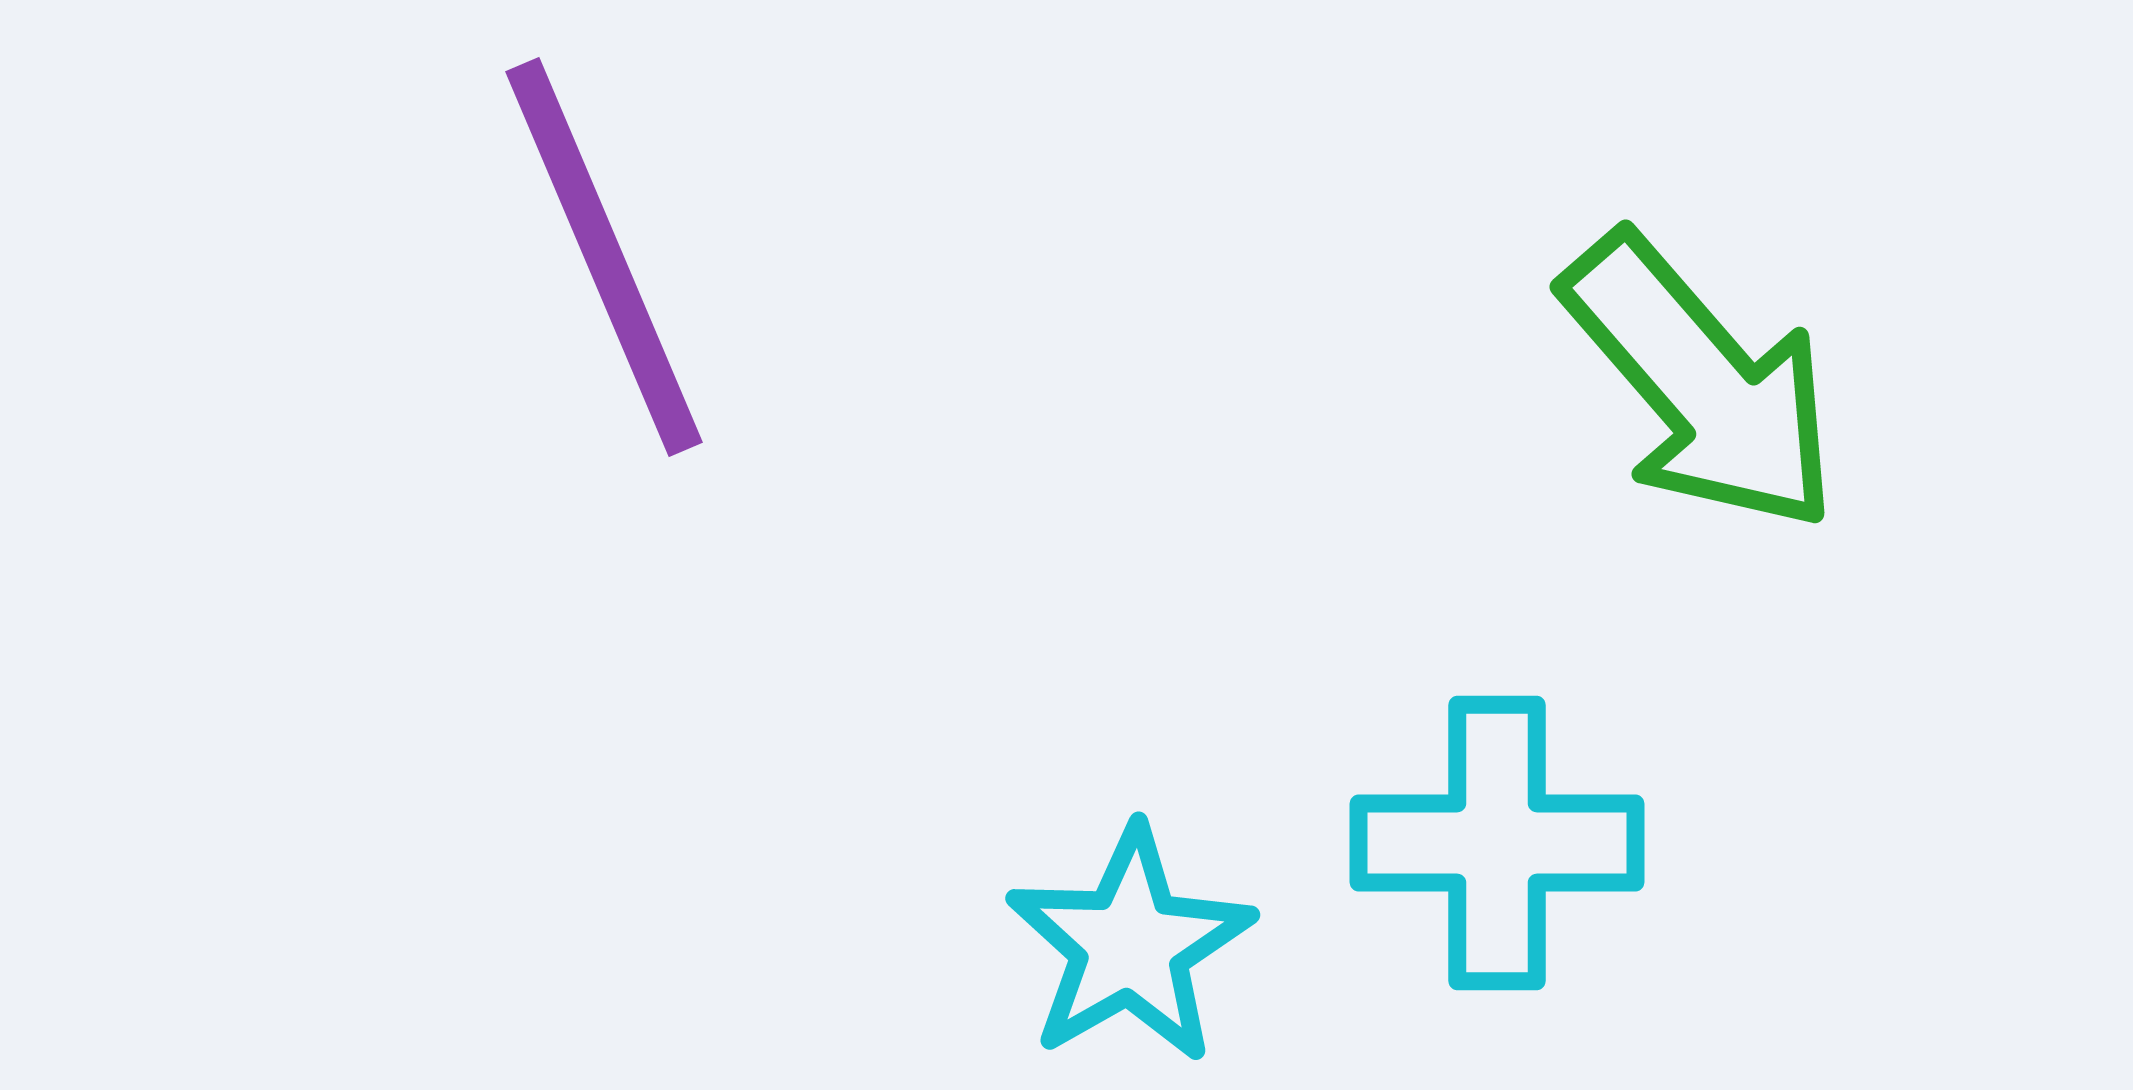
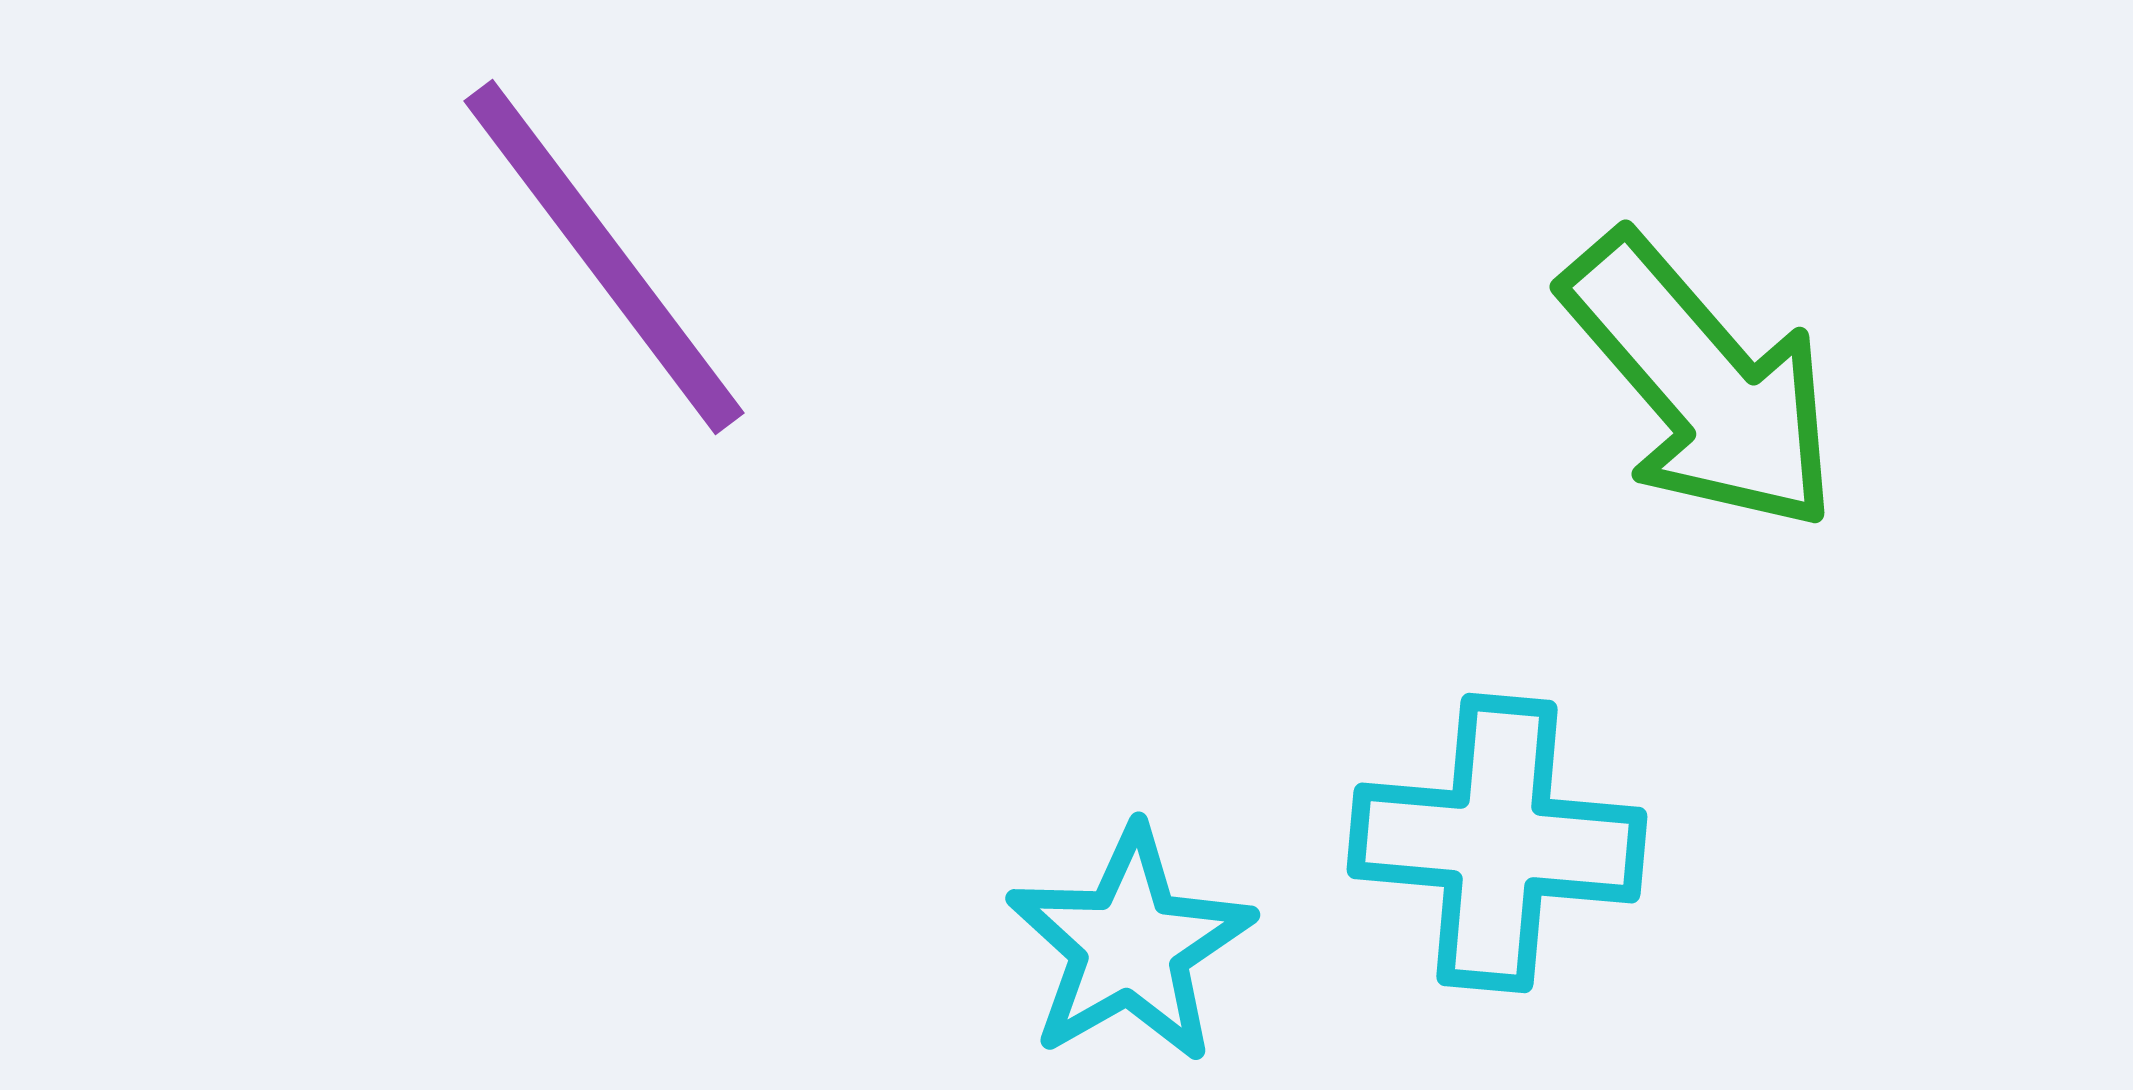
purple line: rotated 14 degrees counterclockwise
cyan cross: rotated 5 degrees clockwise
